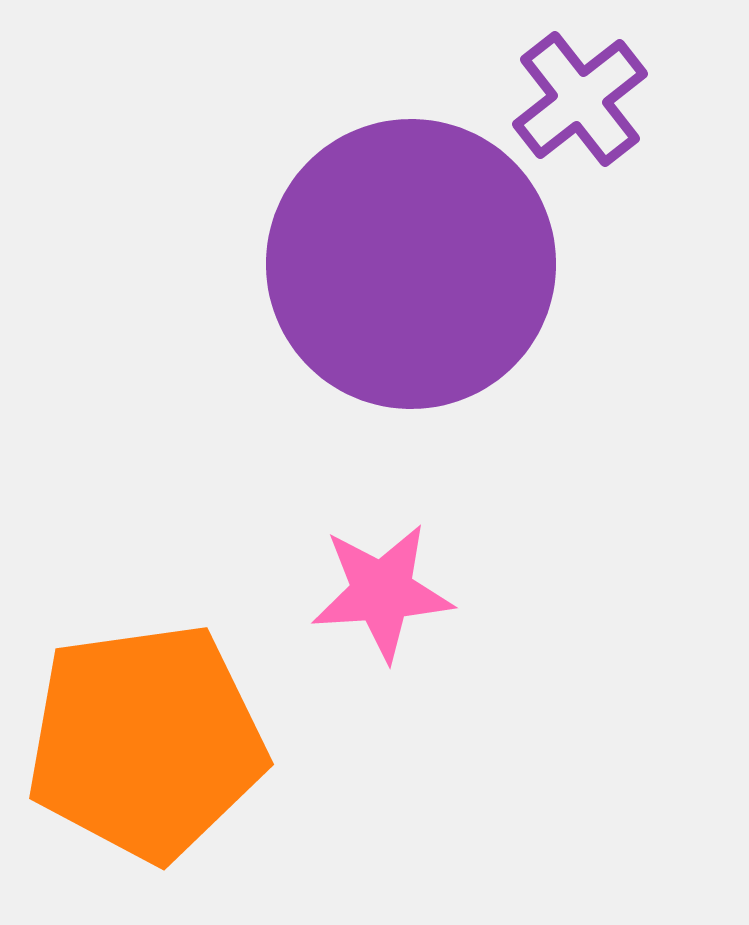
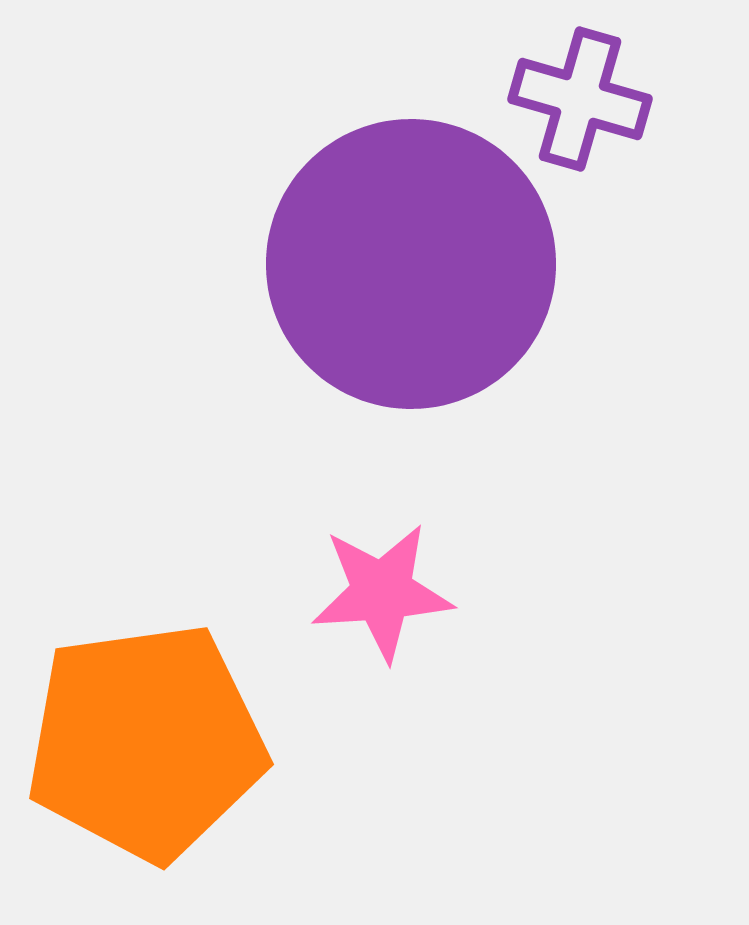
purple cross: rotated 36 degrees counterclockwise
